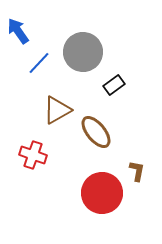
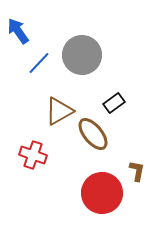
gray circle: moved 1 px left, 3 px down
black rectangle: moved 18 px down
brown triangle: moved 2 px right, 1 px down
brown ellipse: moved 3 px left, 2 px down
